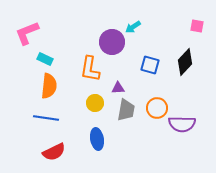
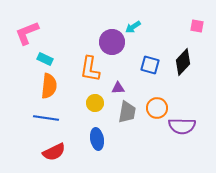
black diamond: moved 2 px left
gray trapezoid: moved 1 px right, 2 px down
purple semicircle: moved 2 px down
